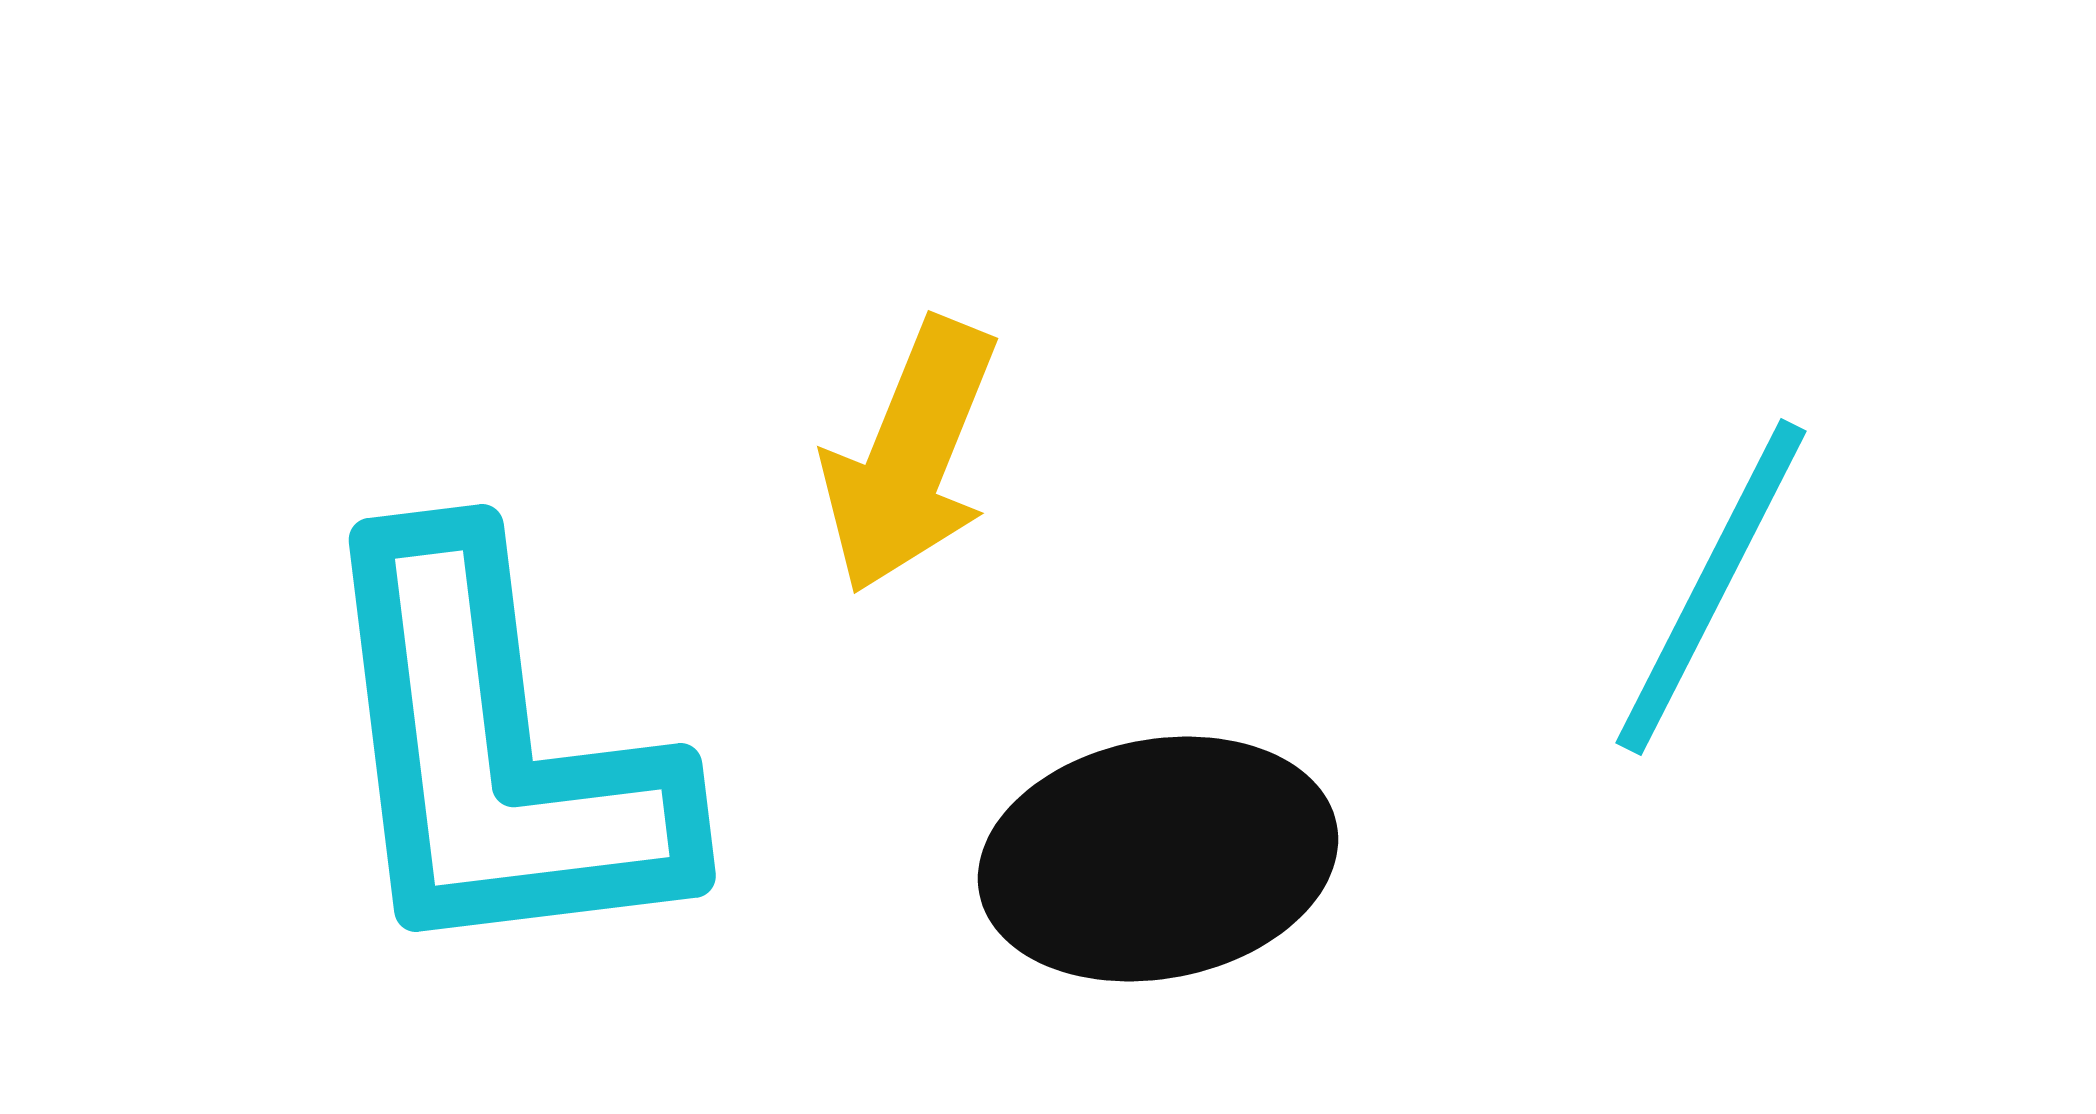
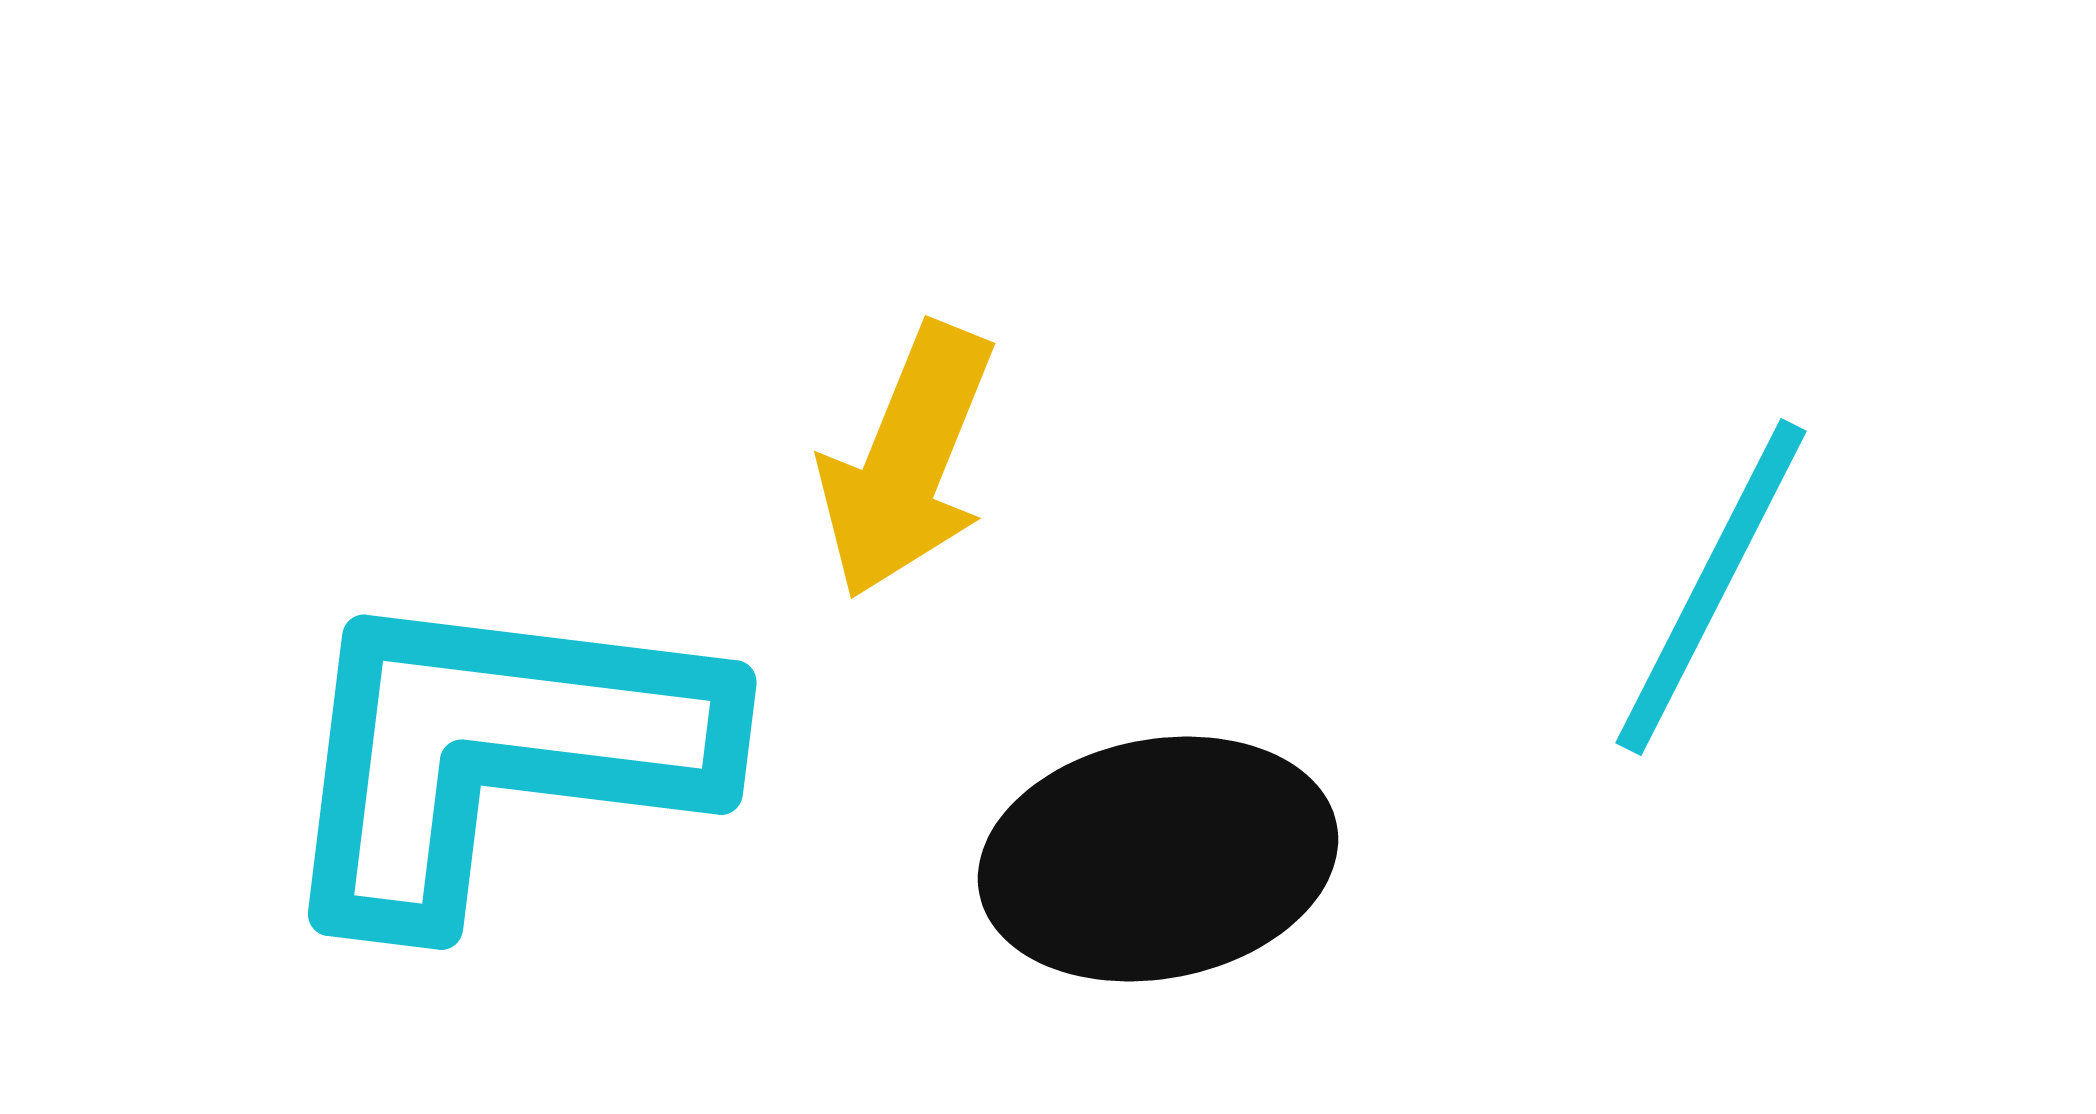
yellow arrow: moved 3 px left, 5 px down
cyan L-shape: rotated 104 degrees clockwise
